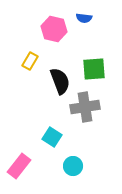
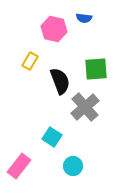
green square: moved 2 px right
gray cross: rotated 32 degrees counterclockwise
